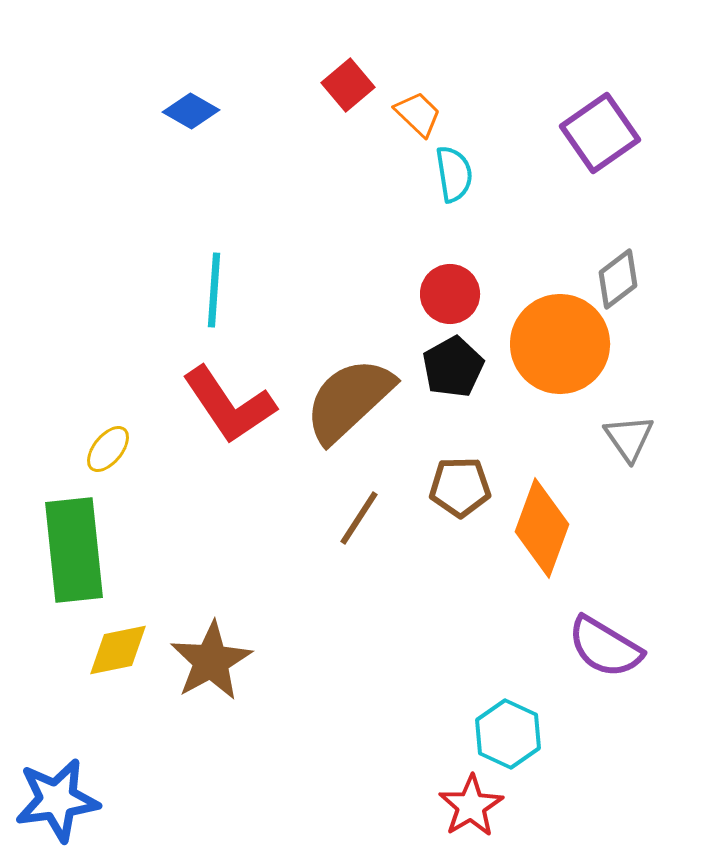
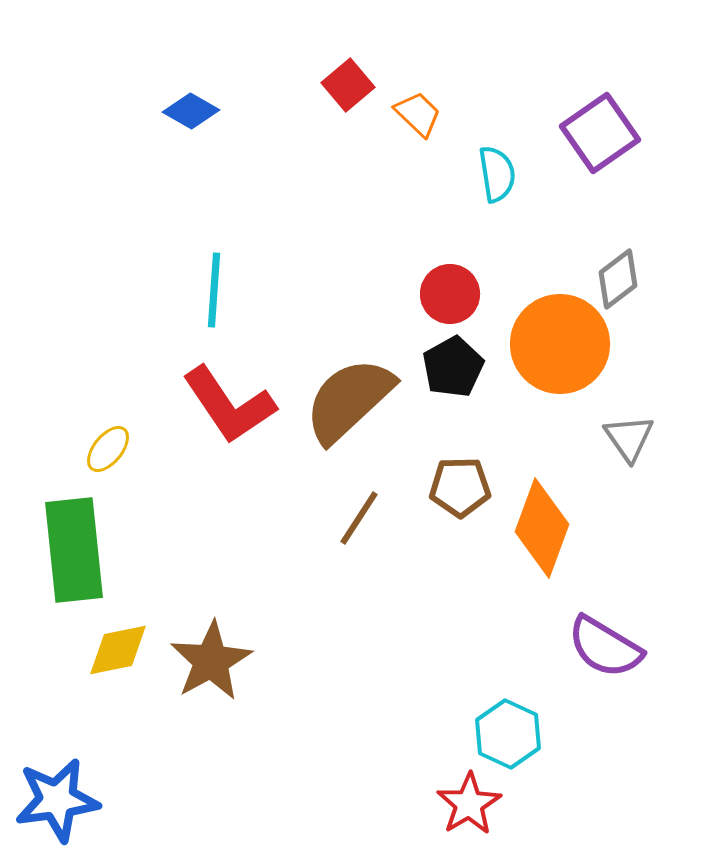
cyan semicircle: moved 43 px right
red star: moved 2 px left, 2 px up
